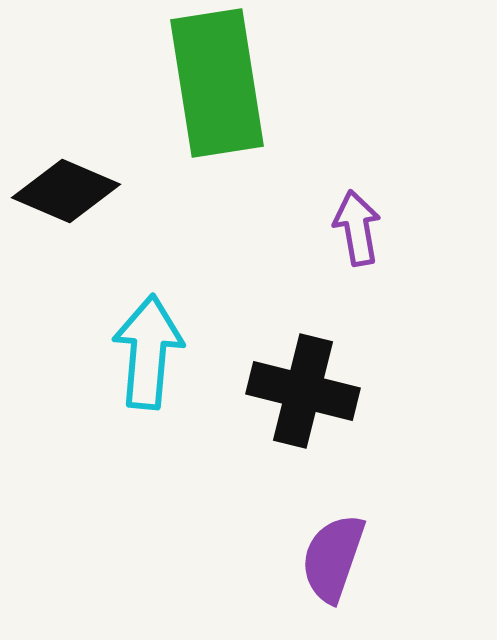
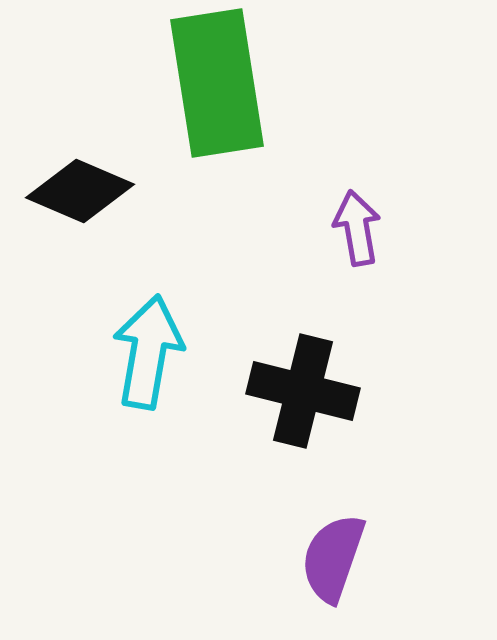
black diamond: moved 14 px right
cyan arrow: rotated 5 degrees clockwise
